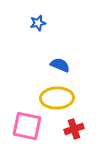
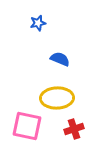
blue semicircle: moved 6 px up
